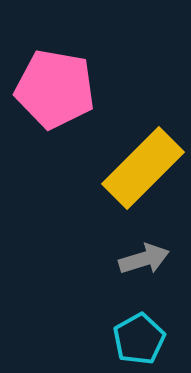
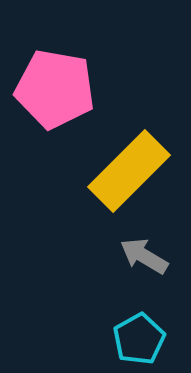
yellow rectangle: moved 14 px left, 3 px down
gray arrow: moved 3 px up; rotated 132 degrees counterclockwise
